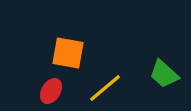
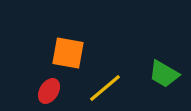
green trapezoid: rotated 12 degrees counterclockwise
red ellipse: moved 2 px left
